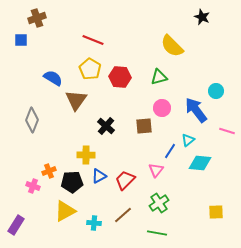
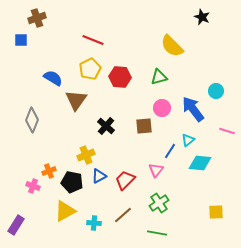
yellow pentagon: rotated 15 degrees clockwise
blue arrow: moved 3 px left, 1 px up
yellow cross: rotated 24 degrees counterclockwise
black pentagon: rotated 15 degrees clockwise
